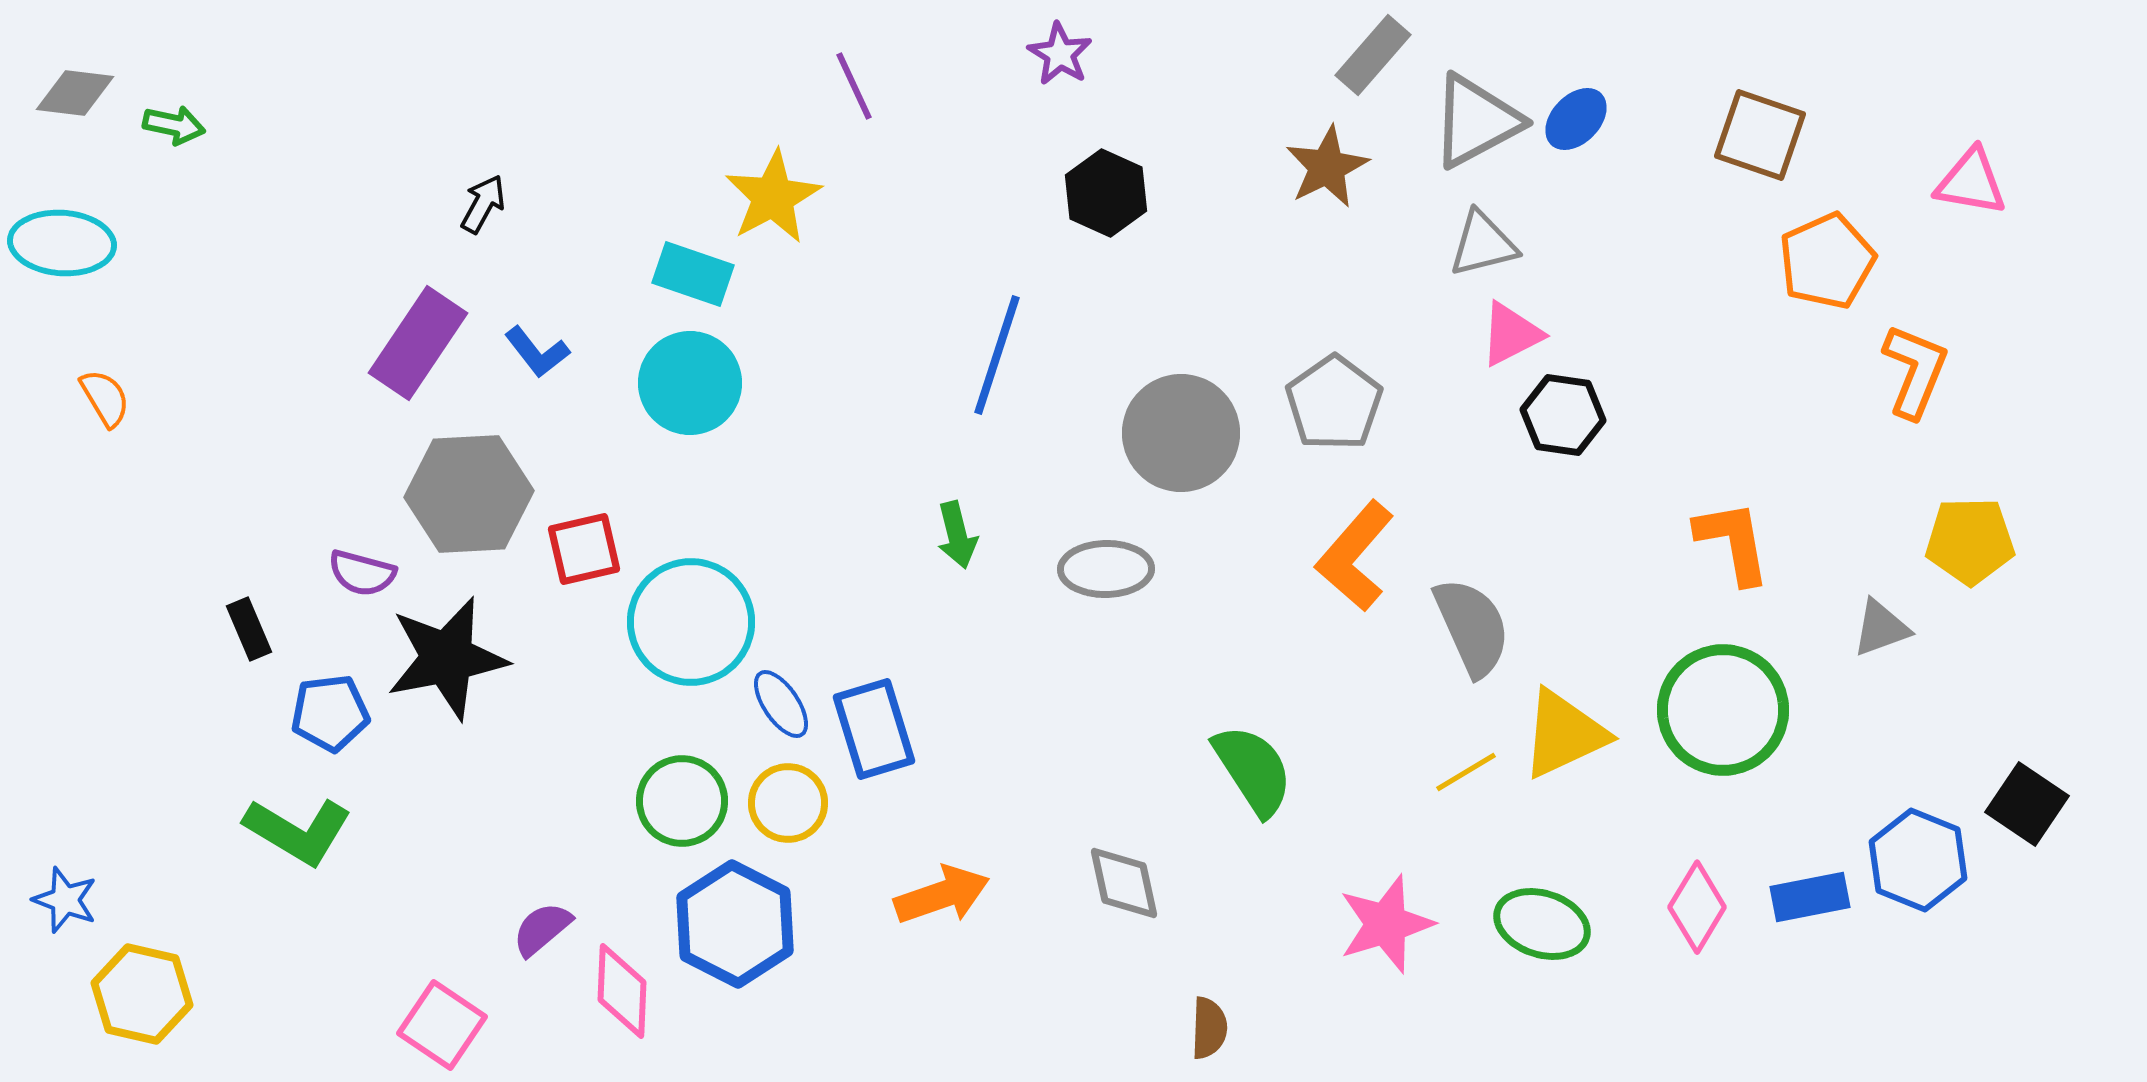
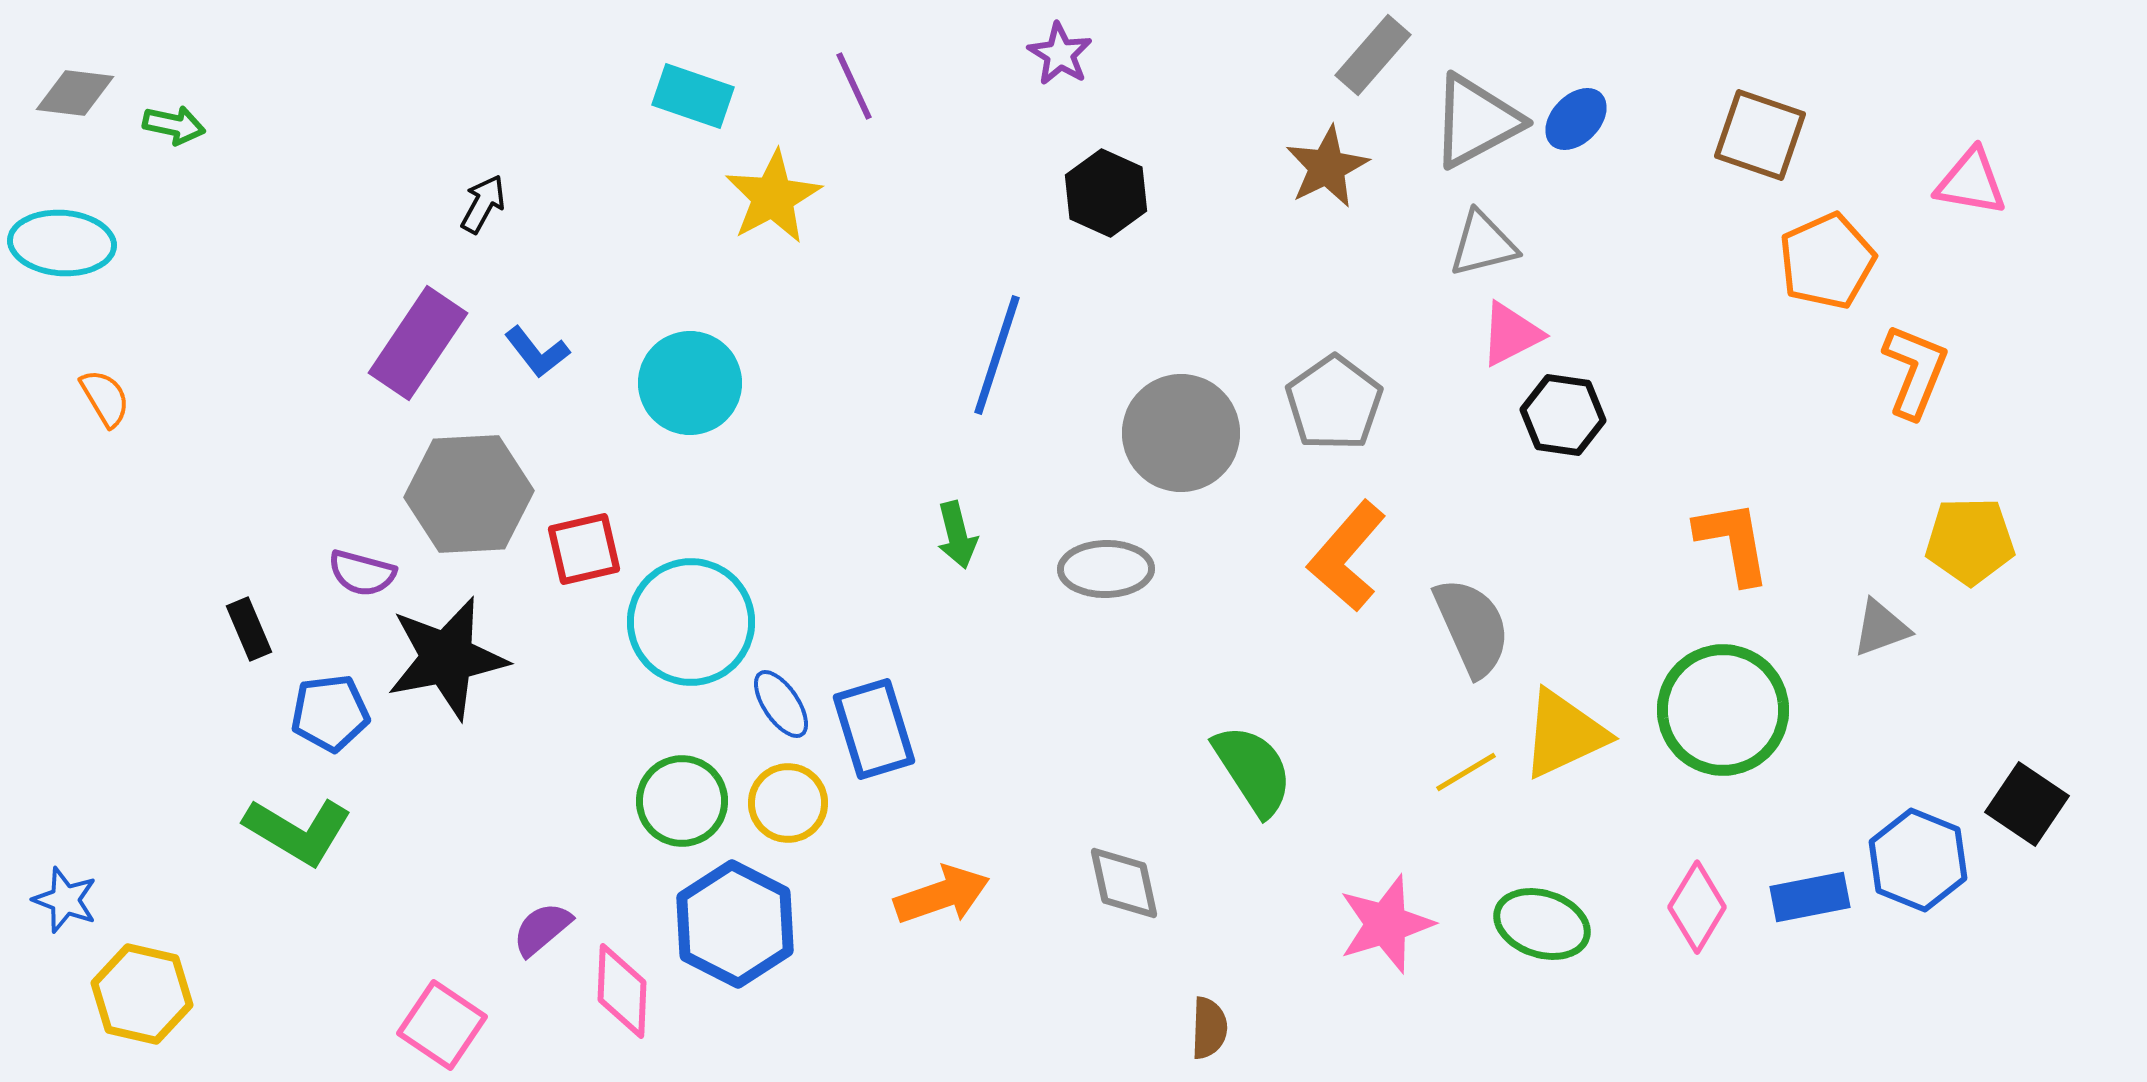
cyan rectangle at (693, 274): moved 178 px up
orange L-shape at (1355, 556): moved 8 px left
